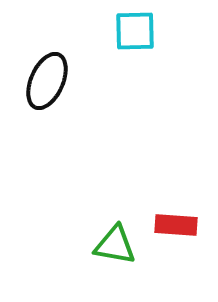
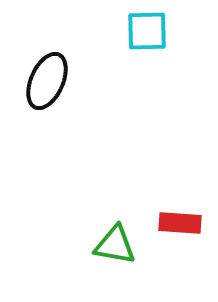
cyan square: moved 12 px right
red rectangle: moved 4 px right, 2 px up
